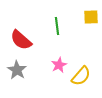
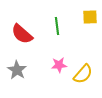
yellow square: moved 1 px left
red semicircle: moved 1 px right, 6 px up
pink star: rotated 21 degrees clockwise
yellow semicircle: moved 2 px right, 2 px up
